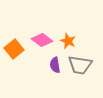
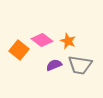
orange square: moved 5 px right, 1 px down; rotated 12 degrees counterclockwise
purple semicircle: moved 1 px left; rotated 77 degrees clockwise
